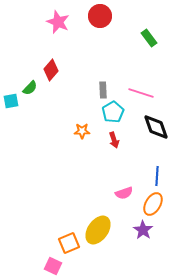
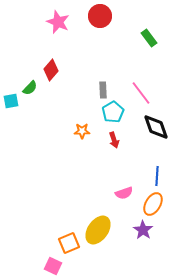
pink line: rotated 35 degrees clockwise
